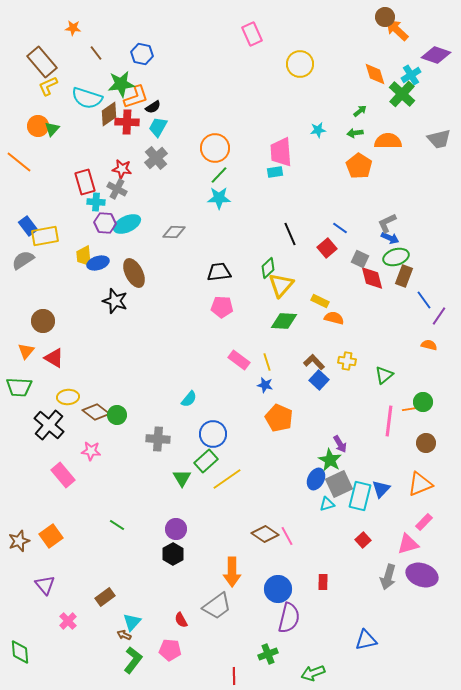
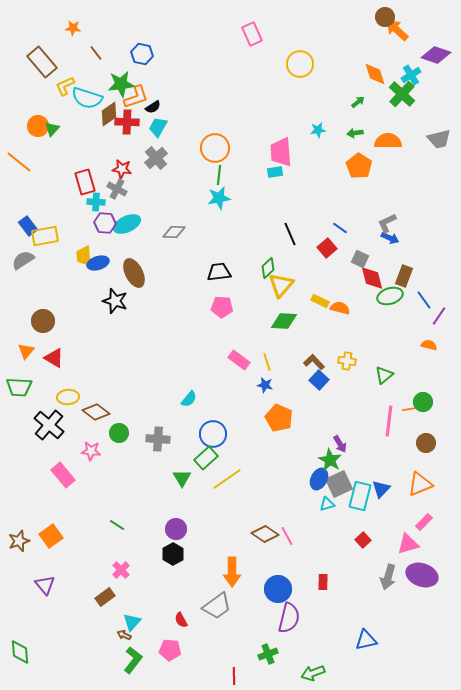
yellow L-shape at (48, 86): moved 17 px right
green arrow at (360, 111): moved 2 px left, 9 px up
green line at (219, 175): rotated 36 degrees counterclockwise
cyan star at (219, 198): rotated 10 degrees counterclockwise
green ellipse at (396, 257): moved 6 px left, 39 px down
orange semicircle at (334, 318): moved 6 px right, 10 px up
green circle at (117, 415): moved 2 px right, 18 px down
green rectangle at (206, 461): moved 3 px up
blue ellipse at (316, 479): moved 3 px right
pink cross at (68, 621): moved 53 px right, 51 px up
